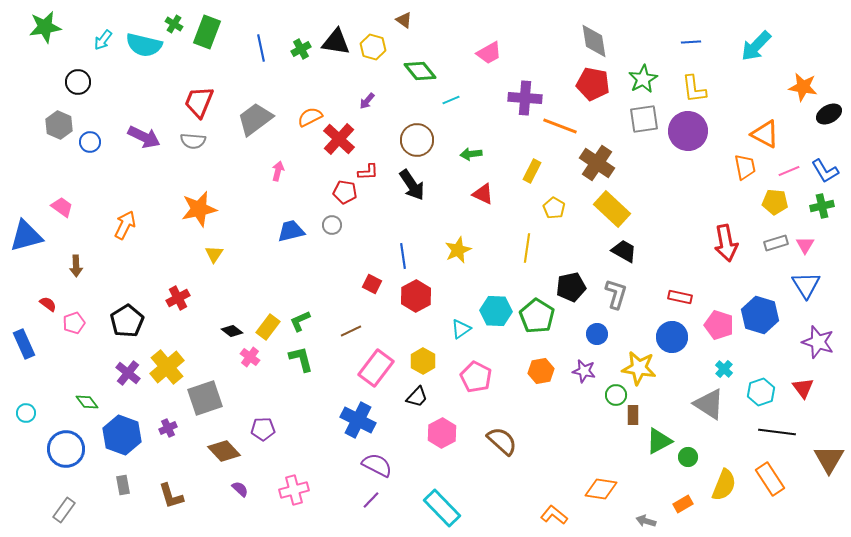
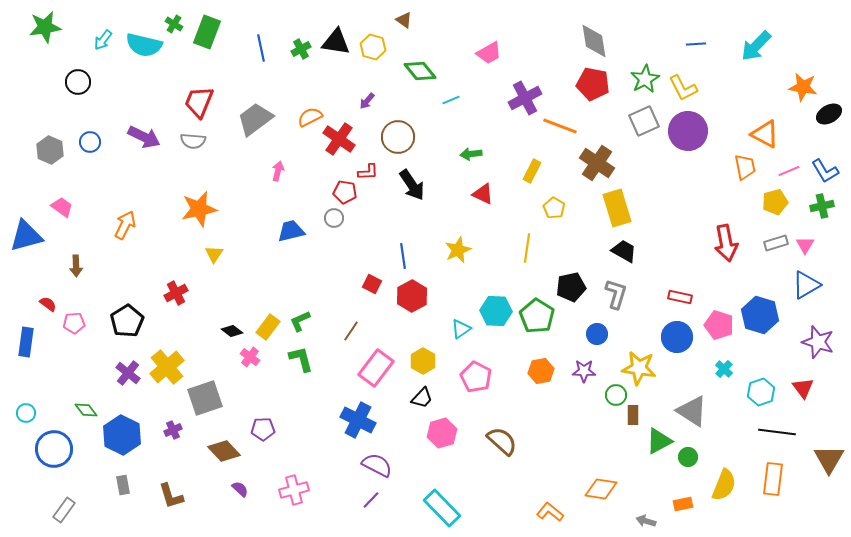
blue line at (691, 42): moved 5 px right, 2 px down
green star at (643, 79): moved 2 px right
yellow L-shape at (694, 89): moved 11 px left, 1 px up; rotated 20 degrees counterclockwise
purple cross at (525, 98): rotated 32 degrees counterclockwise
gray square at (644, 119): moved 2 px down; rotated 16 degrees counterclockwise
gray hexagon at (59, 125): moved 9 px left, 25 px down
red cross at (339, 139): rotated 8 degrees counterclockwise
brown circle at (417, 140): moved 19 px left, 3 px up
yellow pentagon at (775, 202): rotated 20 degrees counterclockwise
yellow rectangle at (612, 209): moved 5 px right, 1 px up; rotated 30 degrees clockwise
gray circle at (332, 225): moved 2 px right, 7 px up
blue triangle at (806, 285): rotated 32 degrees clockwise
red hexagon at (416, 296): moved 4 px left
red cross at (178, 298): moved 2 px left, 5 px up
pink pentagon at (74, 323): rotated 15 degrees clockwise
brown line at (351, 331): rotated 30 degrees counterclockwise
blue circle at (672, 337): moved 5 px right
blue rectangle at (24, 344): moved 2 px right, 2 px up; rotated 32 degrees clockwise
purple star at (584, 371): rotated 10 degrees counterclockwise
black trapezoid at (417, 397): moved 5 px right, 1 px down
green diamond at (87, 402): moved 1 px left, 8 px down
gray triangle at (709, 404): moved 17 px left, 7 px down
purple cross at (168, 428): moved 5 px right, 2 px down
pink hexagon at (442, 433): rotated 12 degrees clockwise
blue hexagon at (122, 435): rotated 6 degrees clockwise
blue circle at (66, 449): moved 12 px left
orange rectangle at (770, 479): moved 3 px right; rotated 40 degrees clockwise
orange rectangle at (683, 504): rotated 18 degrees clockwise
orange L-shape at (554, 515): moved 4 px left, 3 px up
